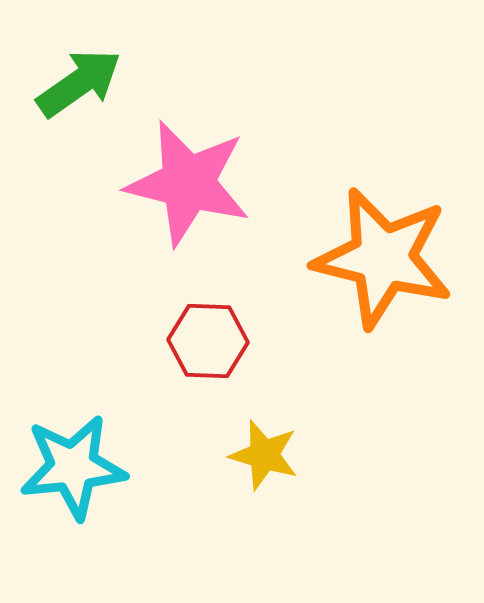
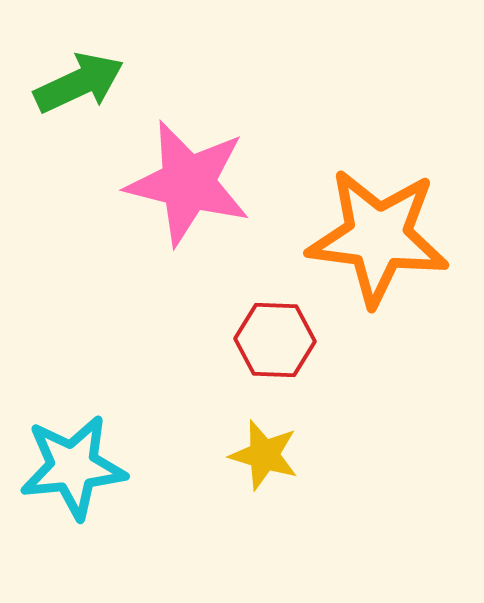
green arrow: rotated 10 degrees clockwise
orange star: moved 5 px left, 21 px up; rotated 7 degrees counterclockwise
red hexagon: moved 67 px right, 1 px up
